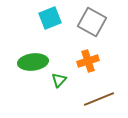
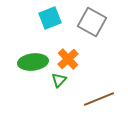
orange cross: moved 20 px left, 2 px up; rotated 25 degrees counterclockwise
